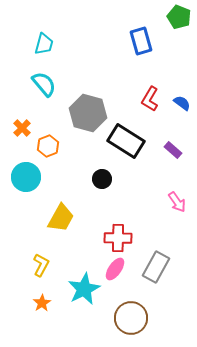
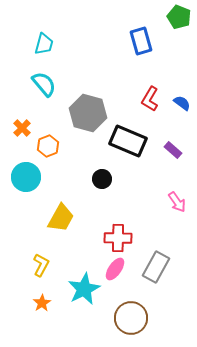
black rectangle: moved 2 px right; rotated 9 degrees counterclockwise
